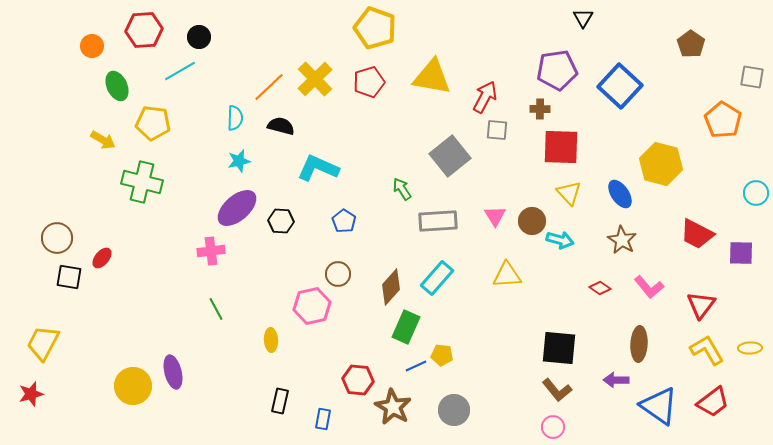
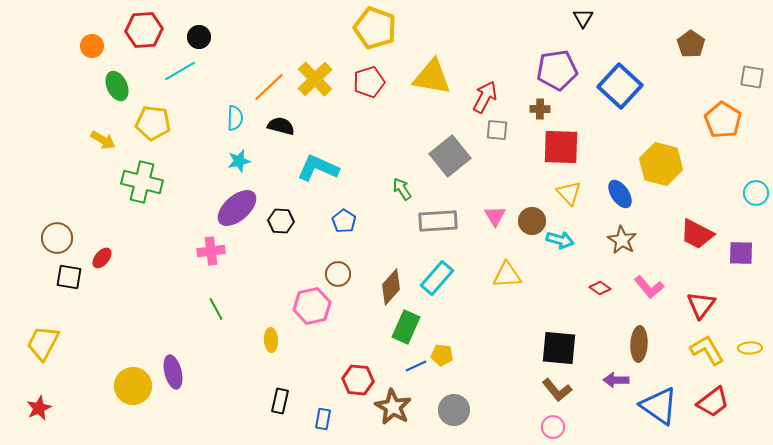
red star at (31, 394): moved 8 px right, 14 px down; rotated 10 degrees counterclockwise
